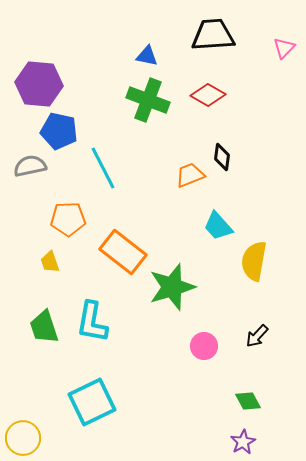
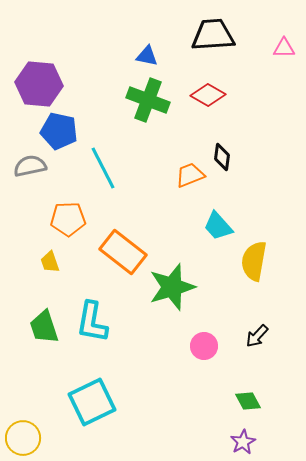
pink triangle: rotated 45 degrees clockwise
